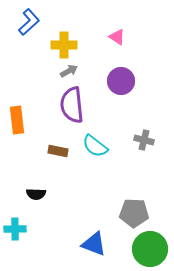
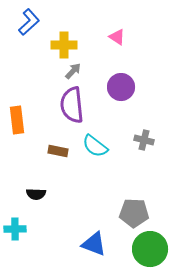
gray arrow: moved 4 px right; rotated 18 degrees counterclockwise
purple circle: moved 6 px down
